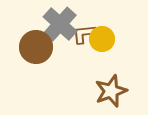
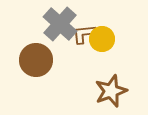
brown circle: moved 13 px down
